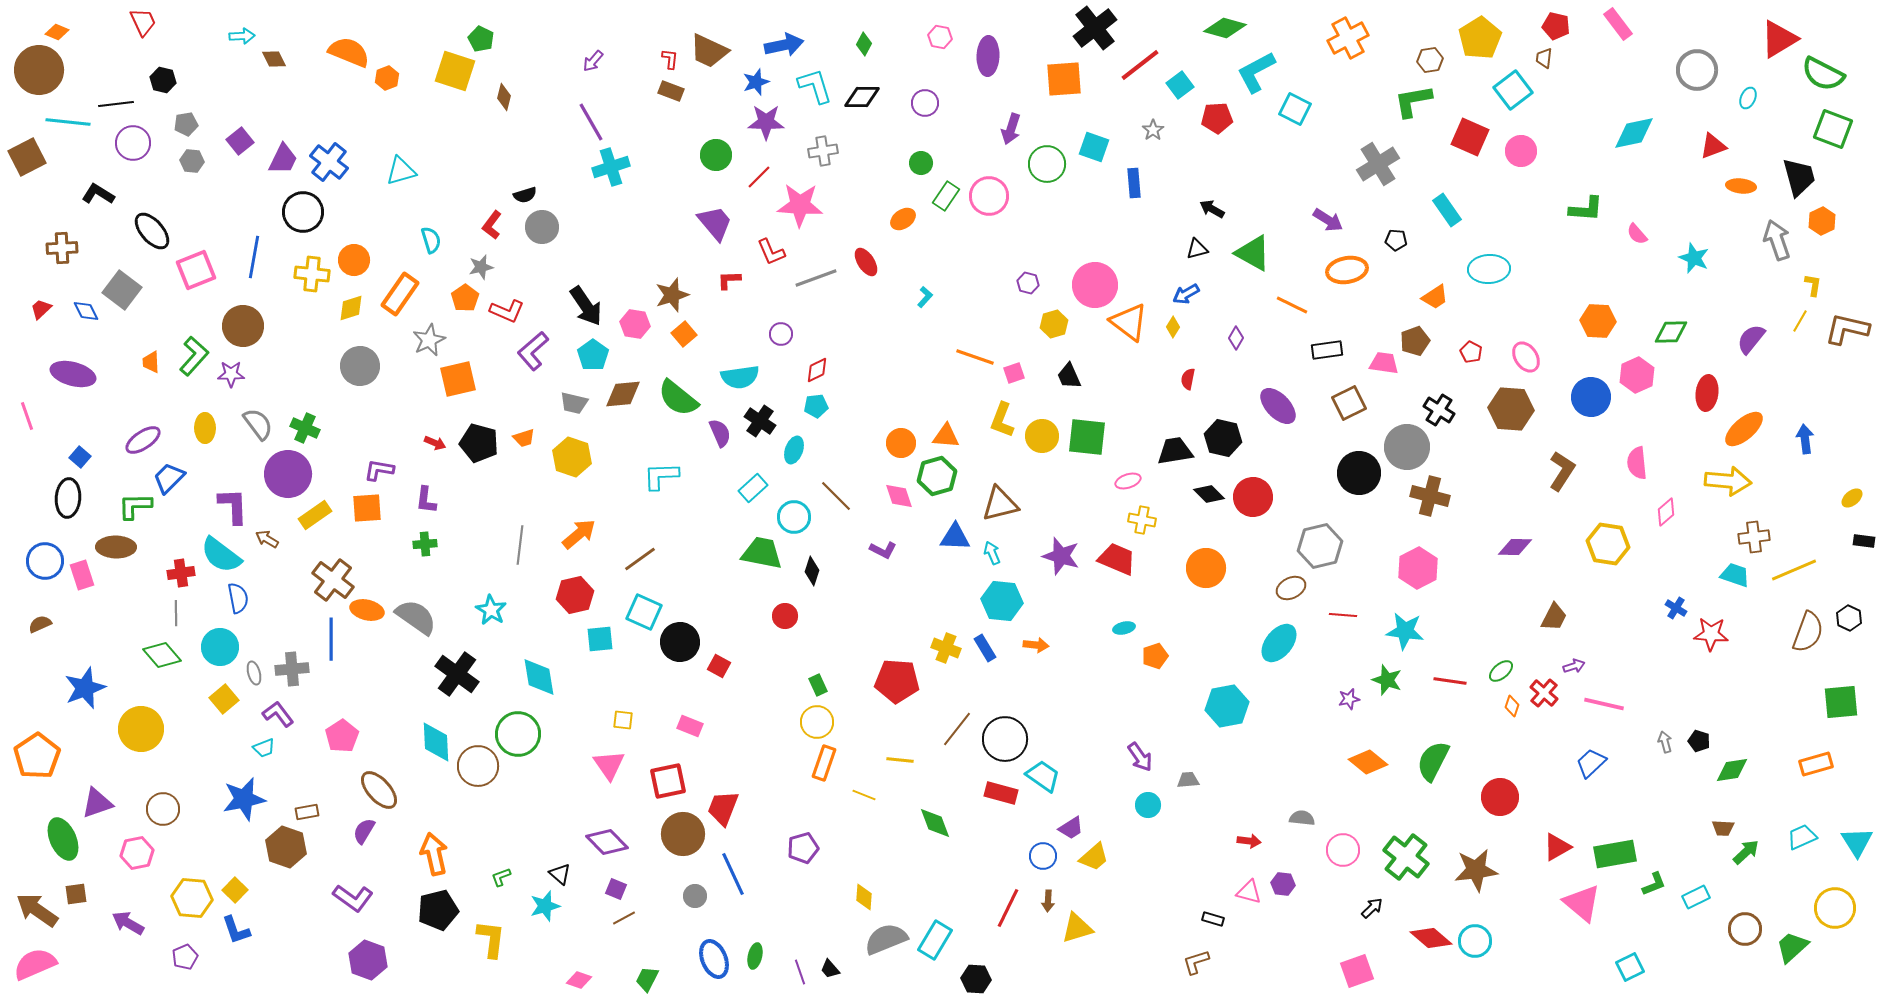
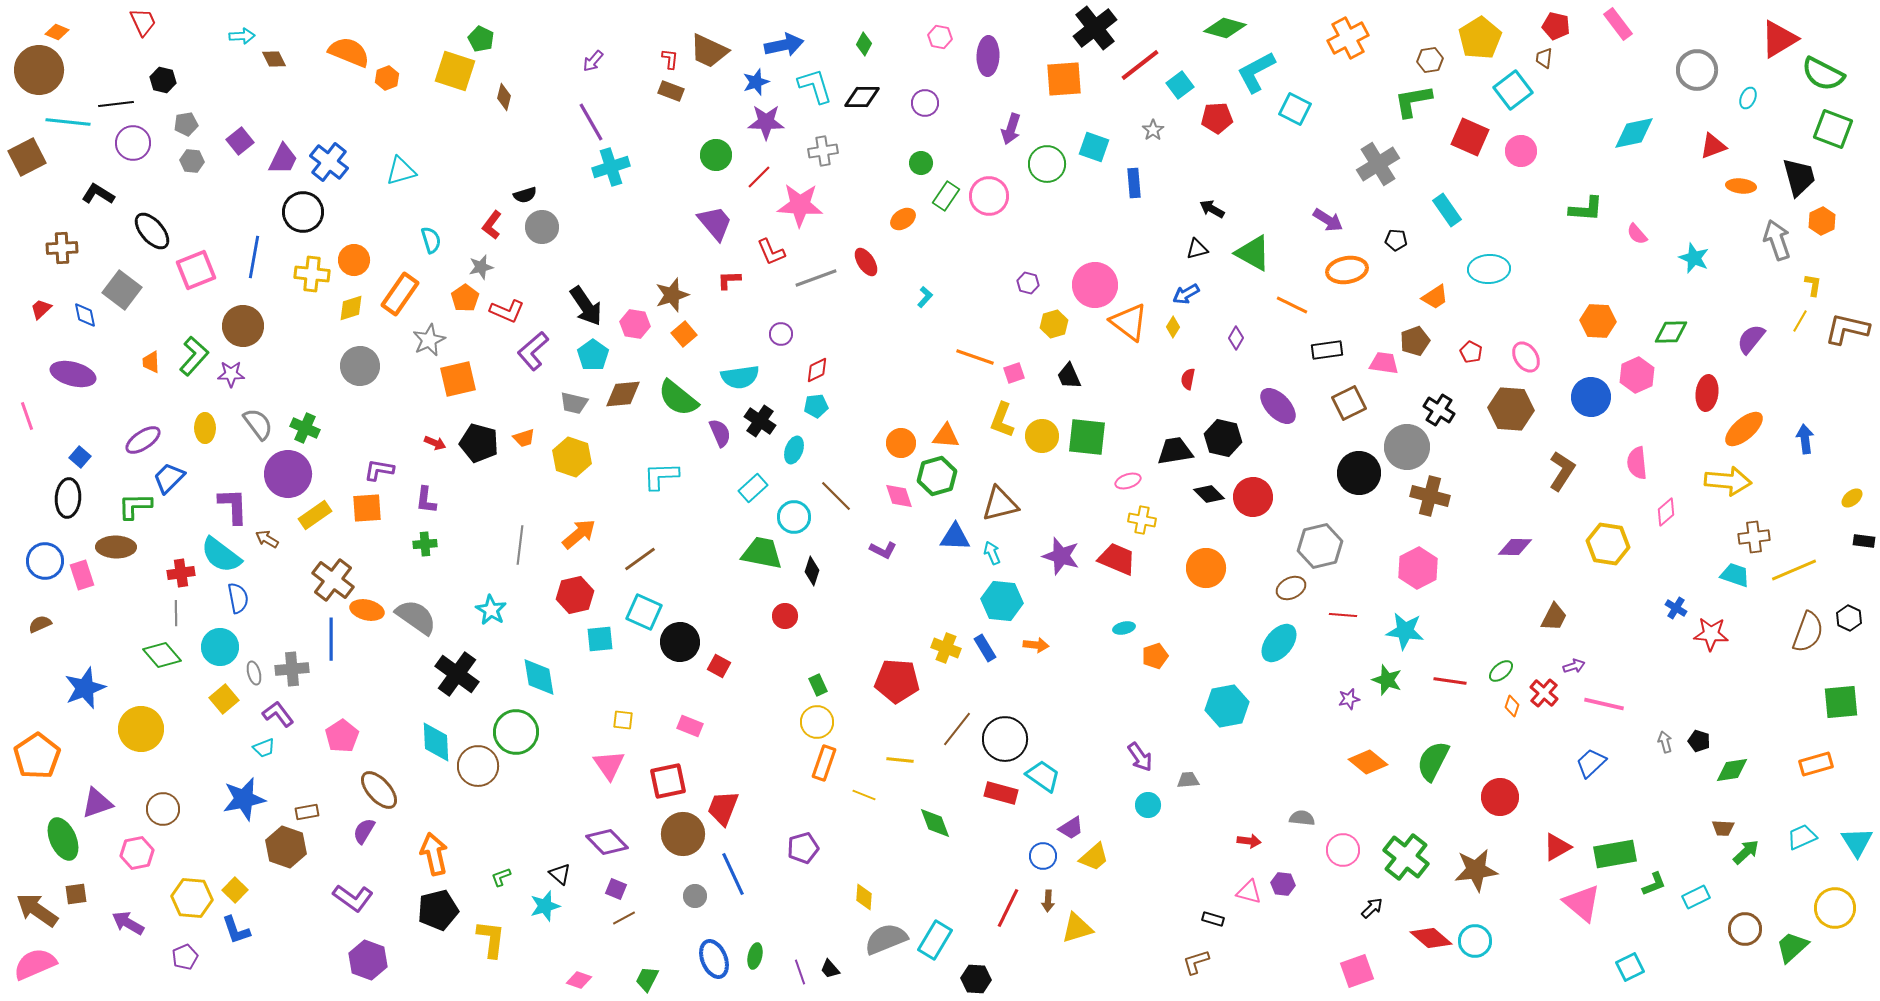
blue diamond at (86, 311): moved 1 px left, 4 px down; rotated 16 degrees clockwise
green circle at (518, 734): moved 2 px left, 2 px up
